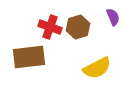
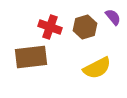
purple semicircle: rotated 18 degrees counterclockwise
brown hexagon: moved 7 px right
brown rectangle: moved 2 px right
